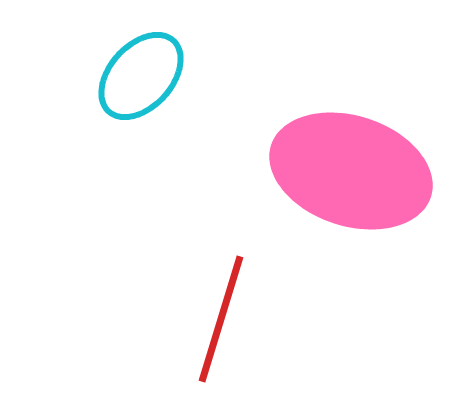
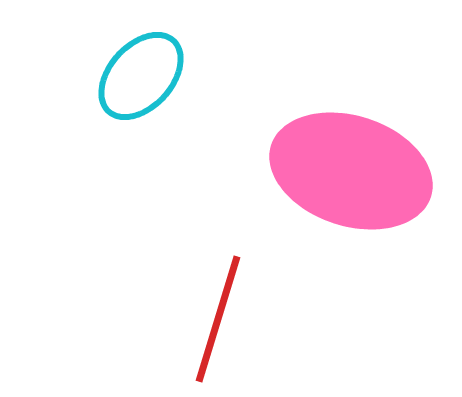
red line: moved 3 px left
